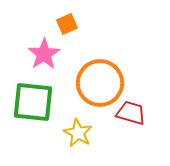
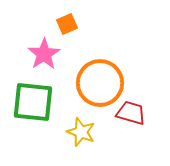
yellow star: moved 3 px right, 1 px up; rotated 8 degrees counterclockwise
